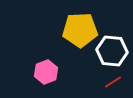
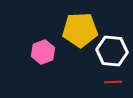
pink hexagon: moved 3 px left, 20 px up
red line: rotated 30 degrees clockwise
